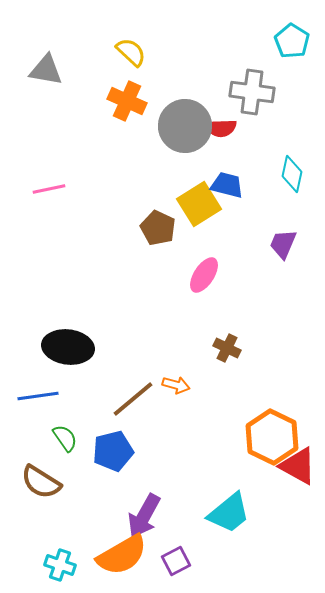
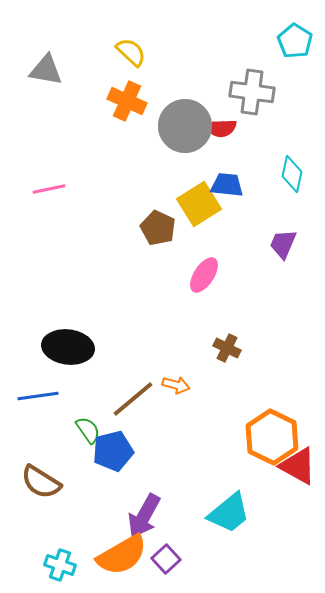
cyan pentagon: moved 3 px right
blue trapezoid: rotated 8 degrees counterclockwise
green semicircle: moved 23 px right, 8 px up
purple square: moved 10 px left, 2 px up; rotated 16 degrees counterclockwise
